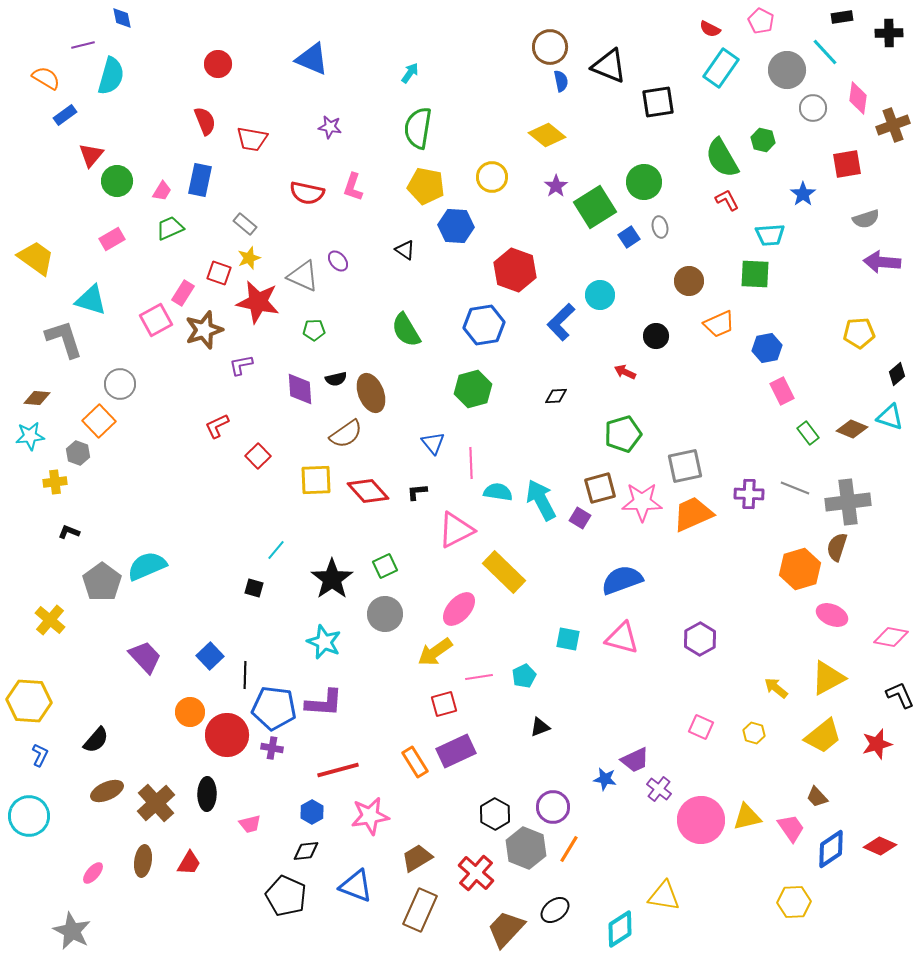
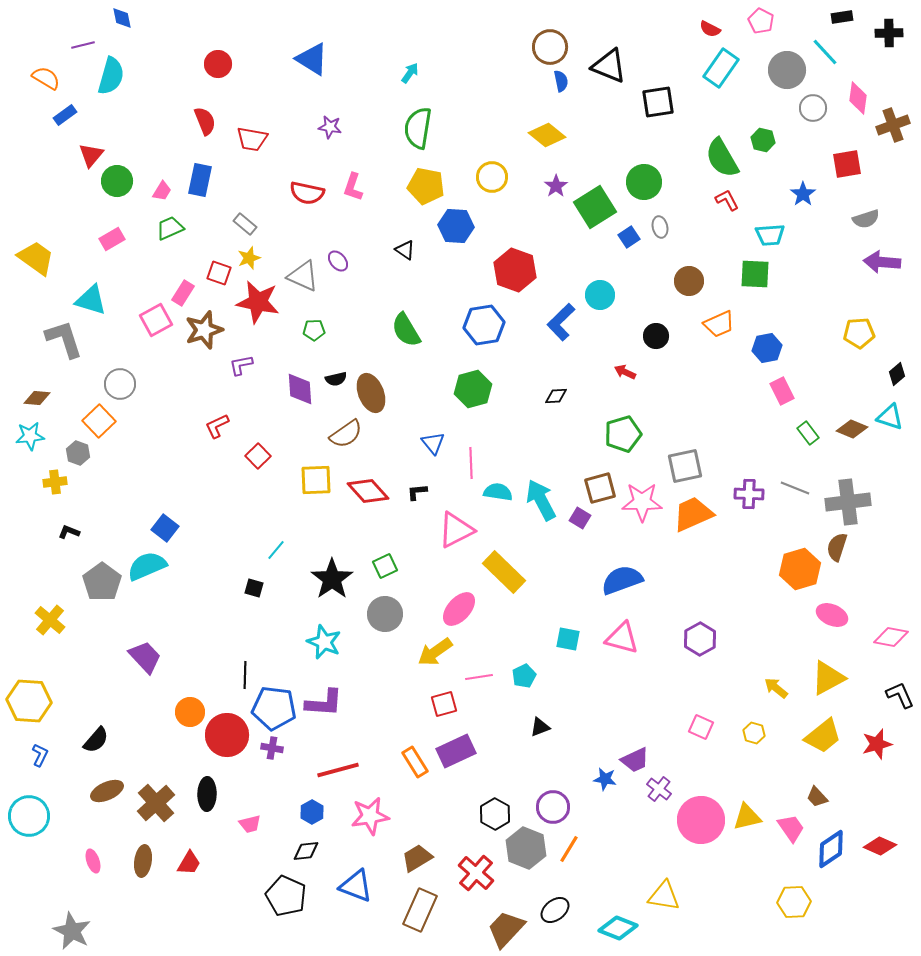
blue triangle at (312, 59): rotated 9 degrees clockwise
blue square at (210, 656): moved 45 px left, 128 px up; rotated 8 degrees counterclockwise
pink ellipse at (93, 873): moved 12 px up; rotated 60 degrees counterclockwise
cyan diamond at (620, 929): moved 2 px left, 1 px up; rotated 54 degrees clockwise
